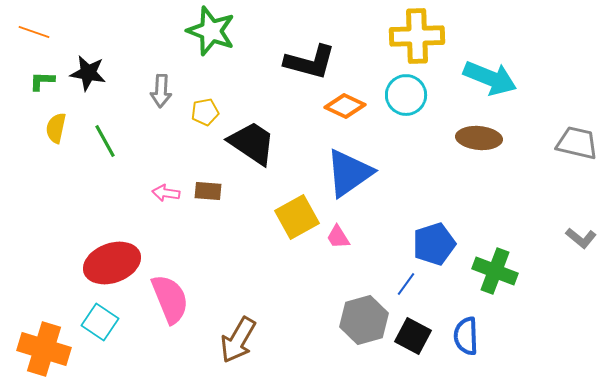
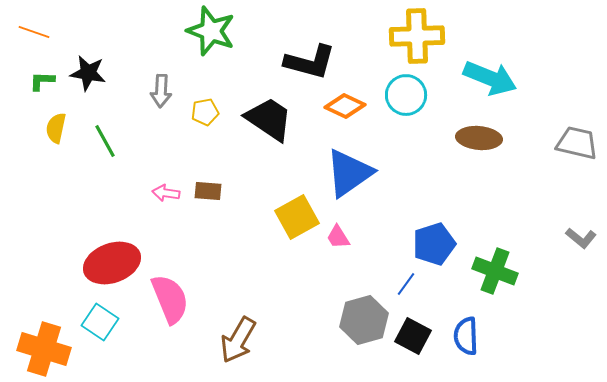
black trapezoid: moved 17 px right, 24 px up
